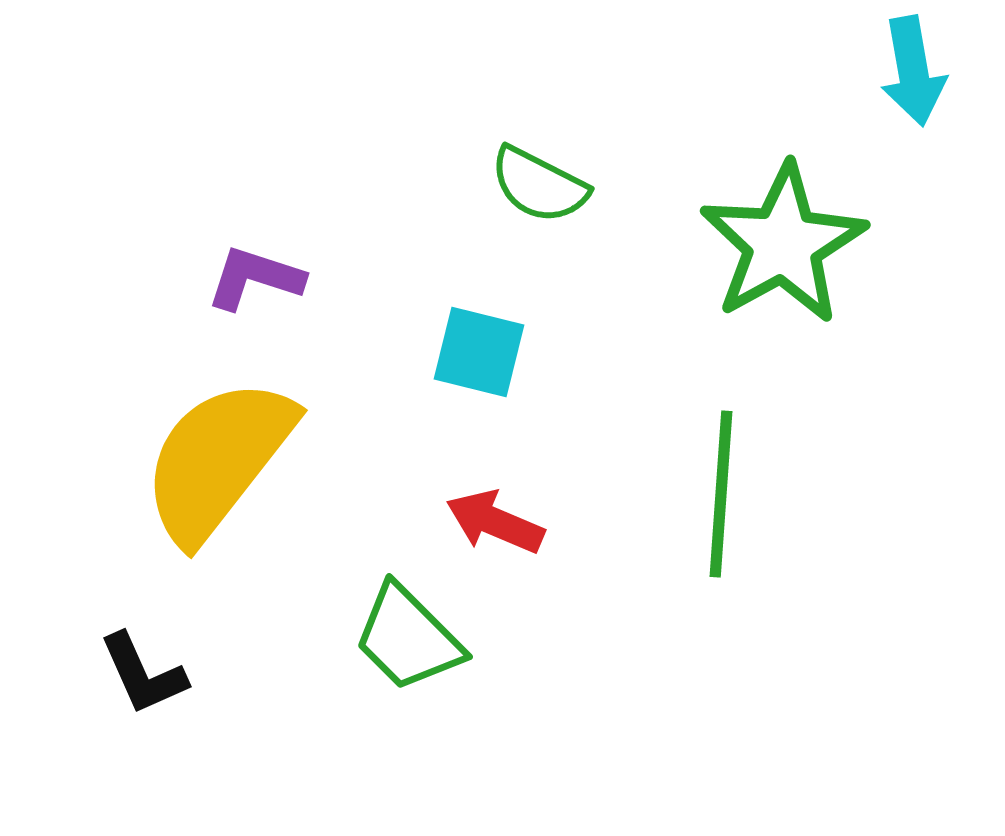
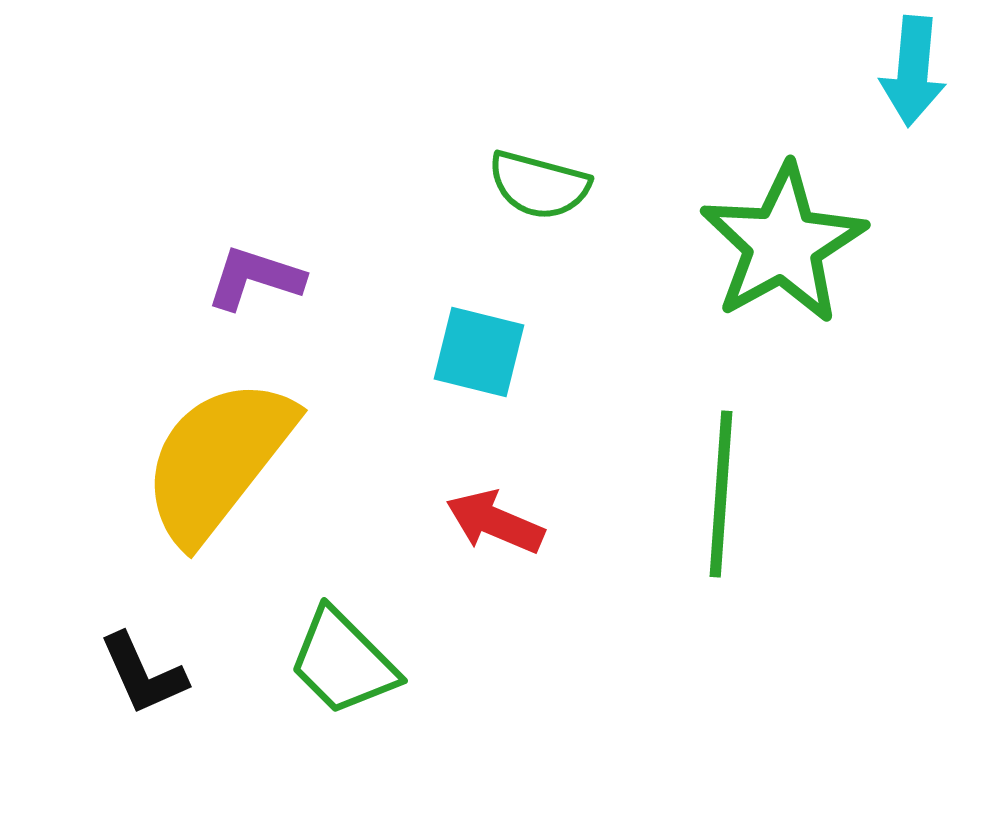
cyan arrow: rotated 15 degrees clockwise
green semicircle: rotated 12 degrees counterclockwise
green trapezoid: moved 65 px left, 24 px down
